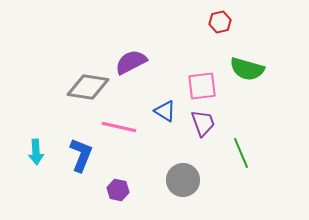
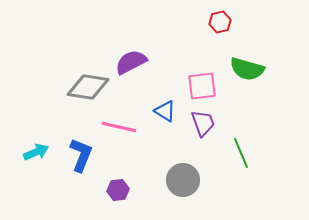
cyan arrow: rotated 110 degrees counterclockwise
purple hexagon: rotated 20 degrees counterclockwise
